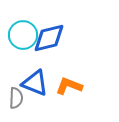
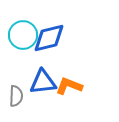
blue triangle: moved 8 px right, 1 px up; rotated 28 degrees counterclockwise
gray semicircle: moved 2 px up
